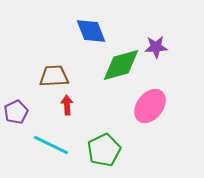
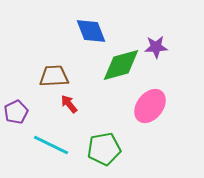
red arrow: moved 2 px right, 1 px up; rotated 36 degrees counterclockwise
green pentagon: moved 1 px up; rotated 16 degrees clockwise
